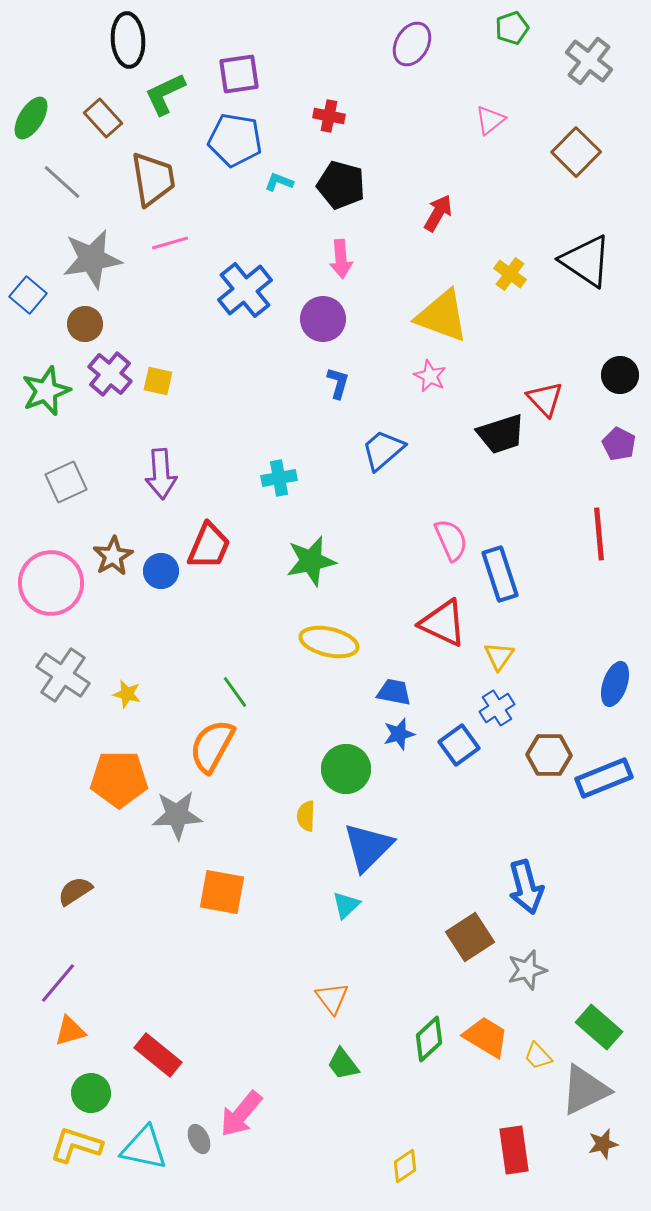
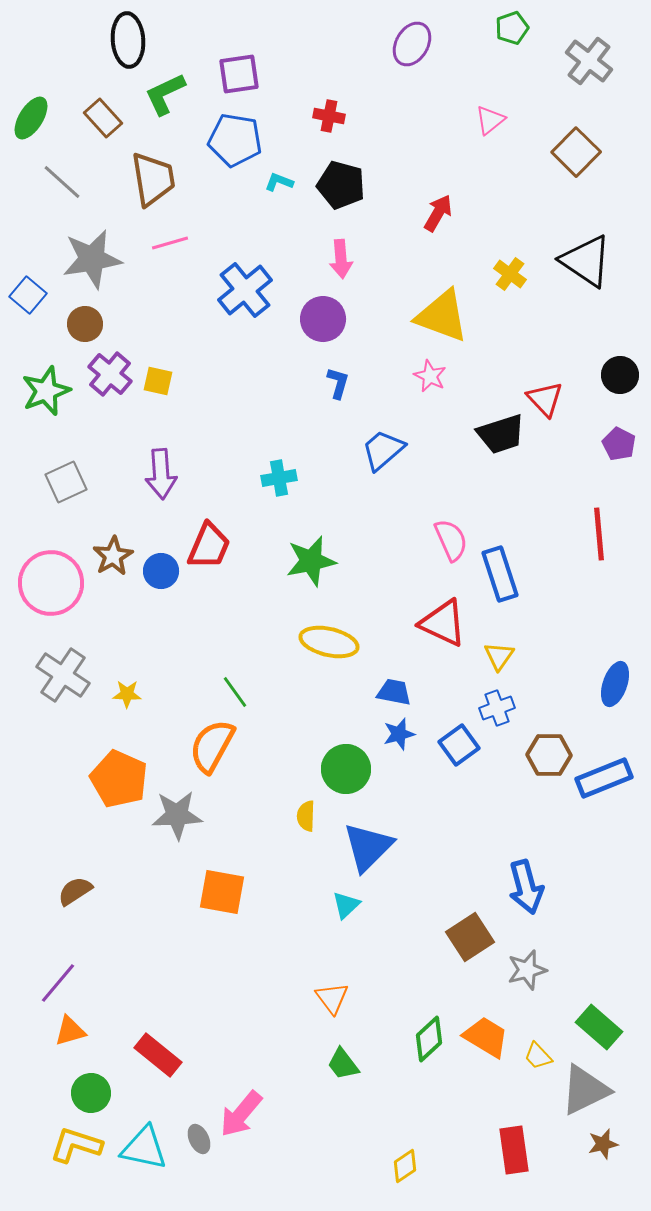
yellow star at (127, 694): rotated 12 degrees counterclockwise
blue cross at (497, 708): rotated 12 degrees clockwise
orange pentagon at (119, 779): rotated 24 degrees clockwise
